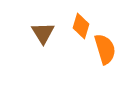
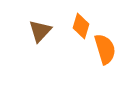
brown triangle: moved 3 px left, 2 px up; rotated 15 degrees clockwise
